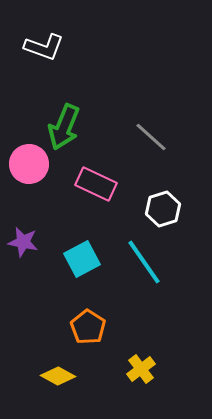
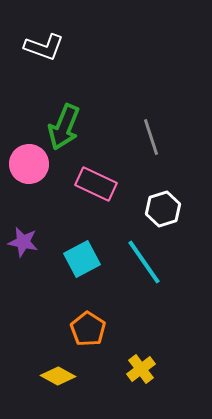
gray line: rotated 30 degrees clockwise
orange pentagon: moved 2 px down
